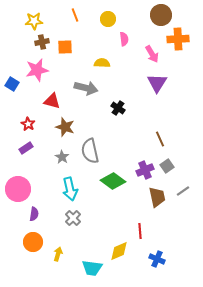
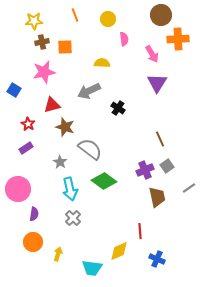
pink star: moved 7 px right, 2 px down
blue square: moved 2 px right, 6 px down
gray arrow: moved 3 px right, 3 px down; rotated 140 degrees clockwise
red triangle: moved 4 px down; rotated 30 degrees counterclockwise
gray semicircle: moved 2 px up; rotated 140 degrees clockwise
gray star: moved 2 px left, 5 px down
green diamond: moved 9 px left
gray line: moved 6 px right, 3 px up
